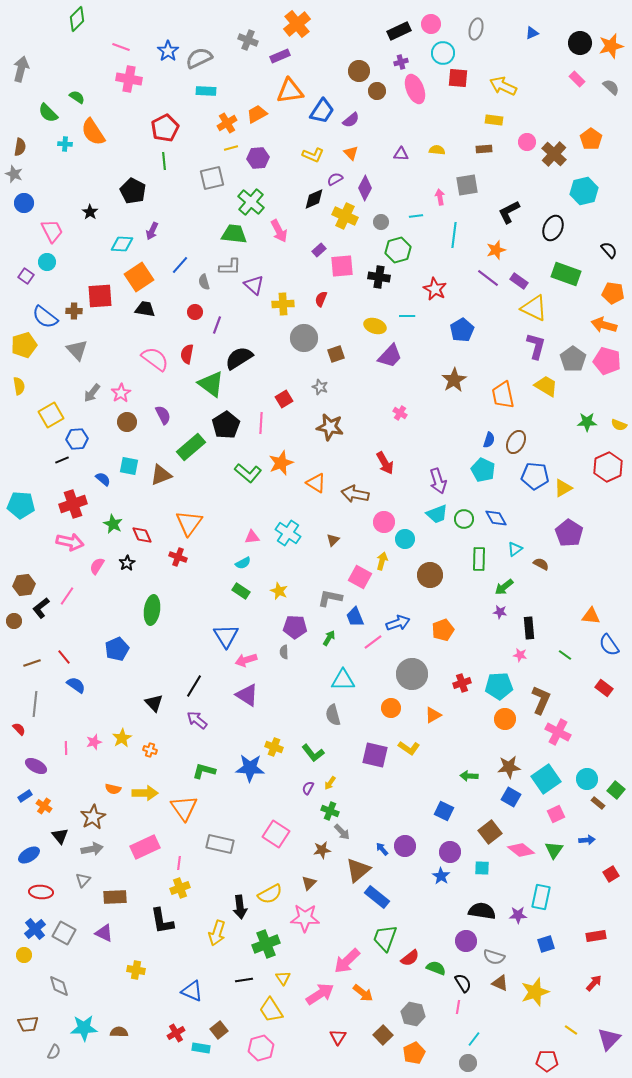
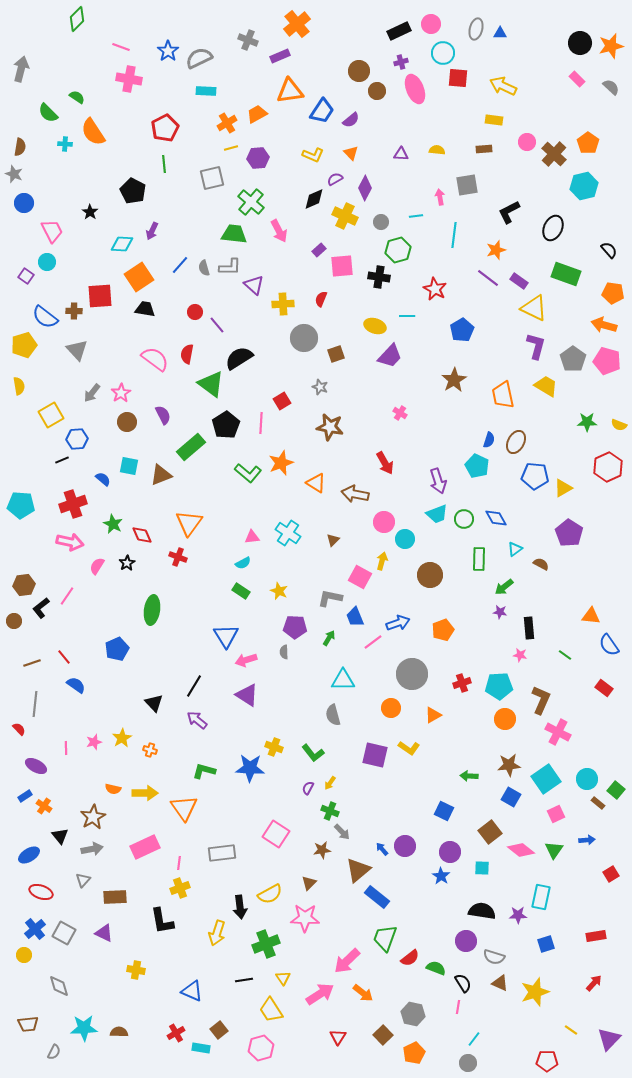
blue triangle at (532, 33): moved 32 px left; rotated 24 degrees clockwise
orange pentagon at (591, 139): moved 3 px left, 4 px down
green line at (164, 161): moved 3 px down
cyan hexagon at (584, 191): moved 5 px up
gray semicircle at (204, 282): moved 14 px up
purple line at (217, 325): rotated 60 degrees counterclockwise
red square at (284, 399): moved 2 px left, 2 px down
cyan pentagon at (483, 470): moved 6 px left, 4 px up
brown star at (509, 767): moved 2 px up
gray rectangle at (220, 844): moved 2 px right, 9 px down; rotated 20 degrees counterclockwise
red ellipse at (41, 892): rotated 15 degrees clockwise
